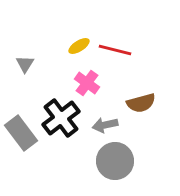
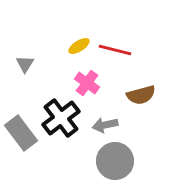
brown semicircle: moved 8 px up
